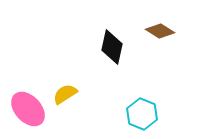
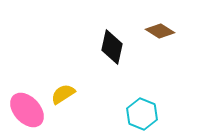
yellow semicircle: moved 2 px left
pink ellipse: moved 1 px left, 1 px down
